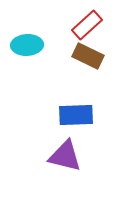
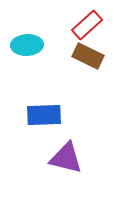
blue rectangle: moved 32 px left
purple triangle: moved 1 px right, 2 px down
